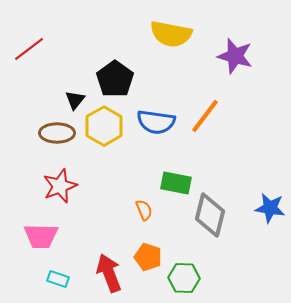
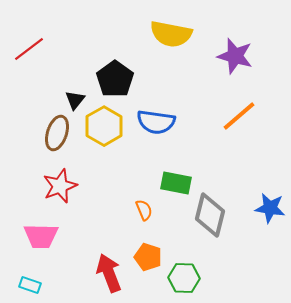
orange line: moved 34 px right; rotated 12 degrees clockwise
brown ellipse: rotated 72 degrees counterclockwise
cyan rectangle: moved 28 px left, 6 px down
